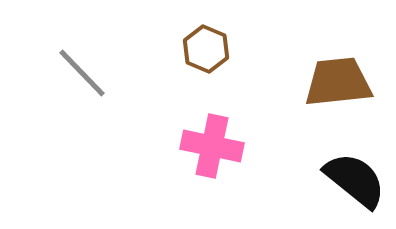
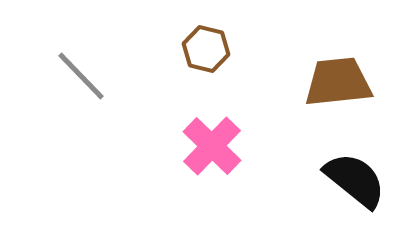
brown hexagon: rotated 9 degrees counterclockwise
gray line: moved 1 px left, 3 px down
pink cross: rotated 32 degrees clockwise
